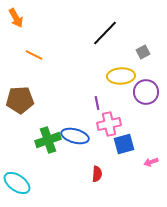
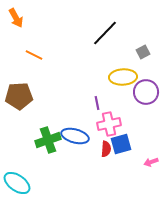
yellow ellipse: moved 2 px right, 1 px down
brown pentagon: moved 1 px left, 4 px up
blue square: moved 3 px left
red semicircle: moved 9 px right, 25 px up
